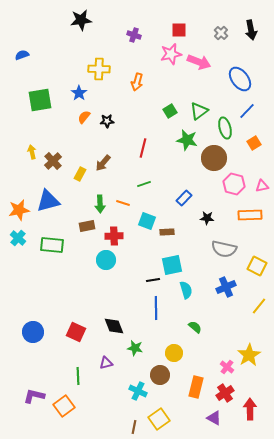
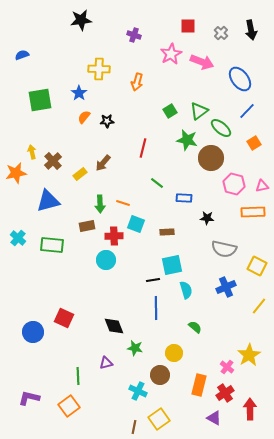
red square at (179, 30): moved 9 px right, 4 px up
pink star at (171, 54): rotated 15 degrees counterclockwise
pink arrow at (199, 62): moved 3 px right
green ellipse at (225, 128): moved 4 px left; rotated 35 degrees counterclockwise
brown circle at (214, 158): moved 3 px left
yellow rectangle at (80, 174): rotated 24 degrees clockwise
green line at (144, 184): moved 13 px right, 1 px up; rotated 56 degrees clockwise
blue rectangle at (184, 198): rotated 49 degrees clockwise
orange star at (19, 210): moved 3 px left, 37 px up
orange rectangle at (250, 215): moved 3 px right, 3 px up
cyan square at (147, 221): moved 11 px left, 3 px down
red square at (76, 332): moved 12 px left, 14 px up
orange rectangle at (196, 387): moved 3 px right, 2 px up
purple L-shape at (34, 396): moved 5 px left, 2 px down
orange square at (64, 406): moved 5 px right
